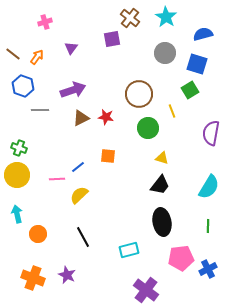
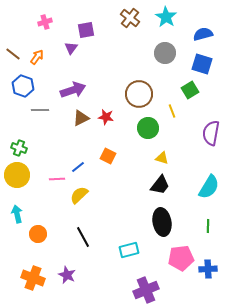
purple square: moved 26 px left, 9 px up
blue square: moved 5 px right
orange square: rotated 21 degrees clockwise
blue cross: rotated 24 degrees clockwise
purple cross: rotated 30 degrees clockwise
